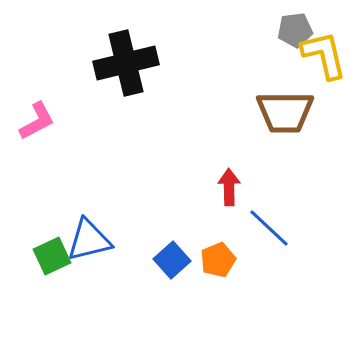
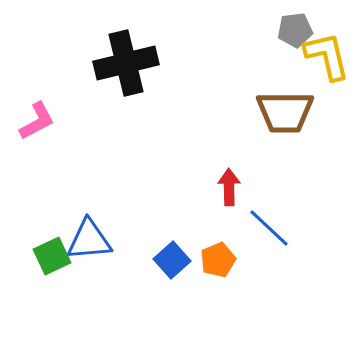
yellow L-shape: moved 3 px right, 1 px down
blue triangle: rotated 9 degrees clockwise
